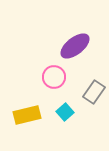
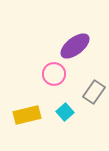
pink circle: moved 3 px up
